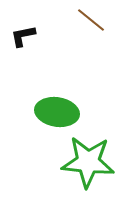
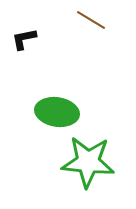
brown line: rotated 8 degrees counterclockwise
black L-shape: moved 1 px right, 3 px down
